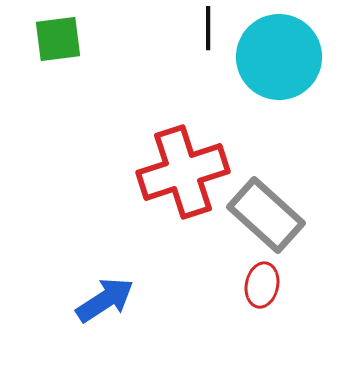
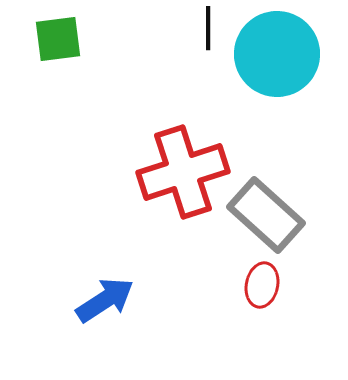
cyan circle: moved 2 px left, 3 px up
